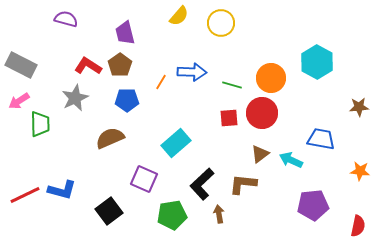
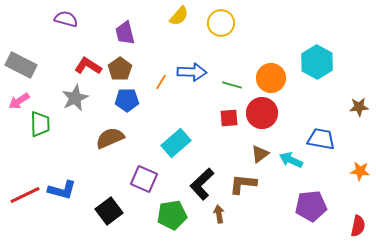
brown pentagon: moved 4 px down
purple pentagon: moved 2 px left, 1 px down
